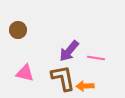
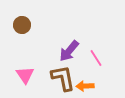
brown circle: moved 4 px right, 5 px up
pink line: rotated 48 degrees clockwise
pink triangle: moved 2 px down; rotated 42 degrees clockwise
